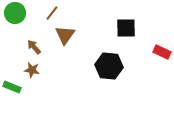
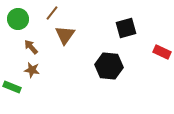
green circle: moved 3 px right, 6 px down
black square: rotated 15 degrees counterclockwise
brown arrow: moved 3 px left
